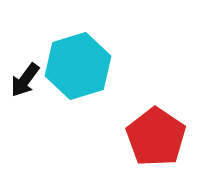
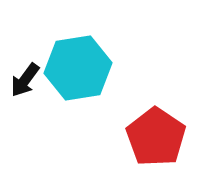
cyan hexagon: moved 2 px down; rotated 8 degrees clockwise
